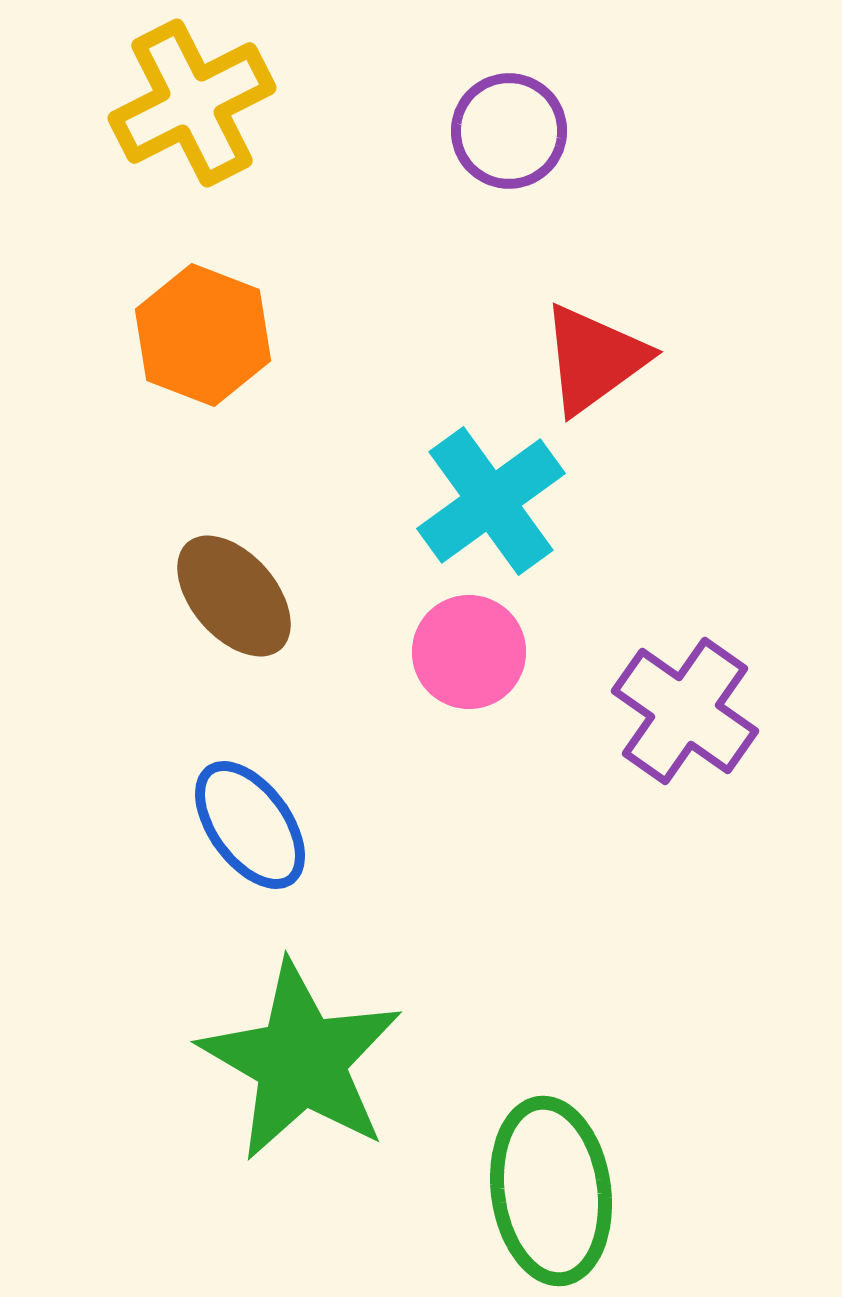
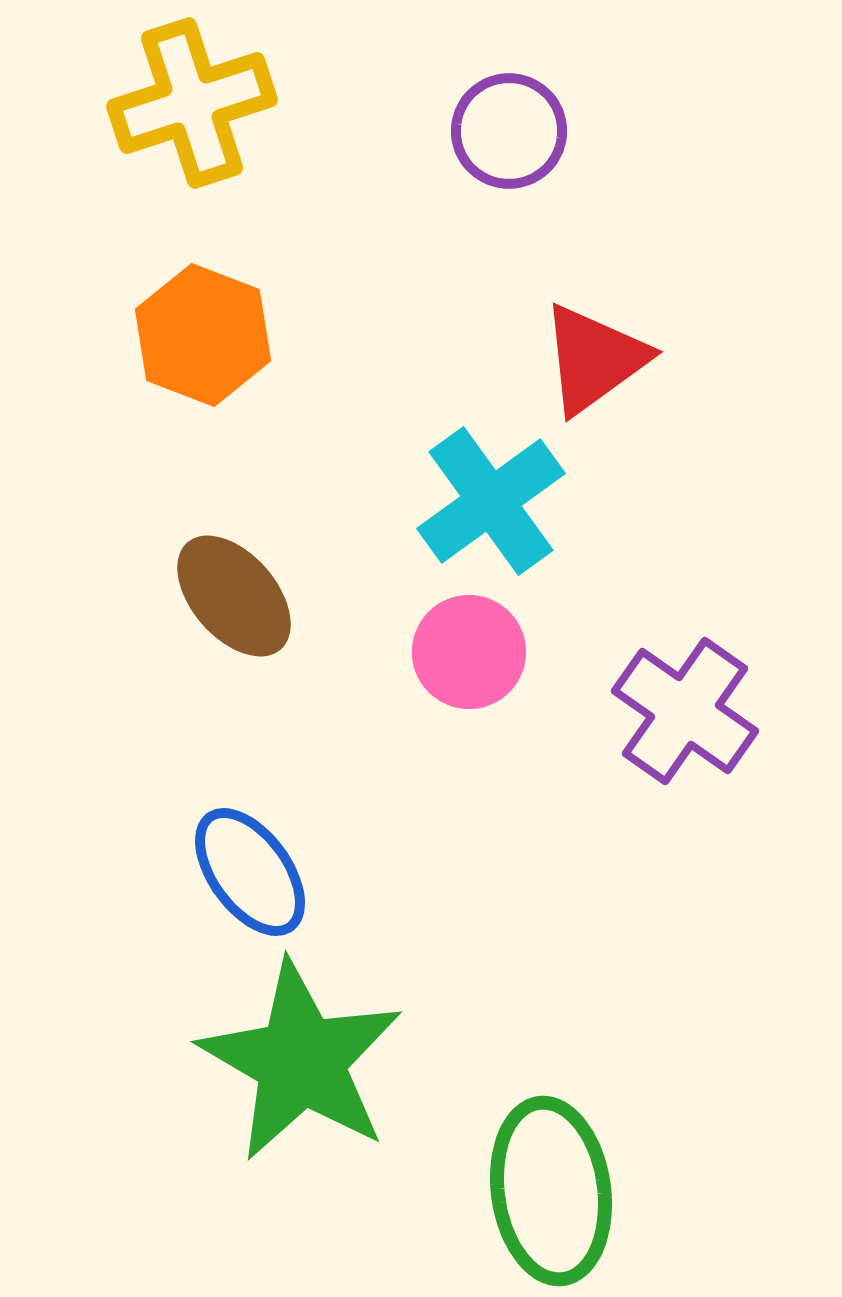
yellow cross: rotated 9 degrees clockwise
blue ellipse: moved 47 px down
